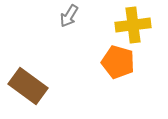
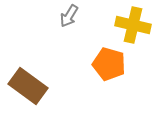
yellow cross: rotated 20 degrees clockwise
orange pentagon: moved 9 px left, 2 px down
